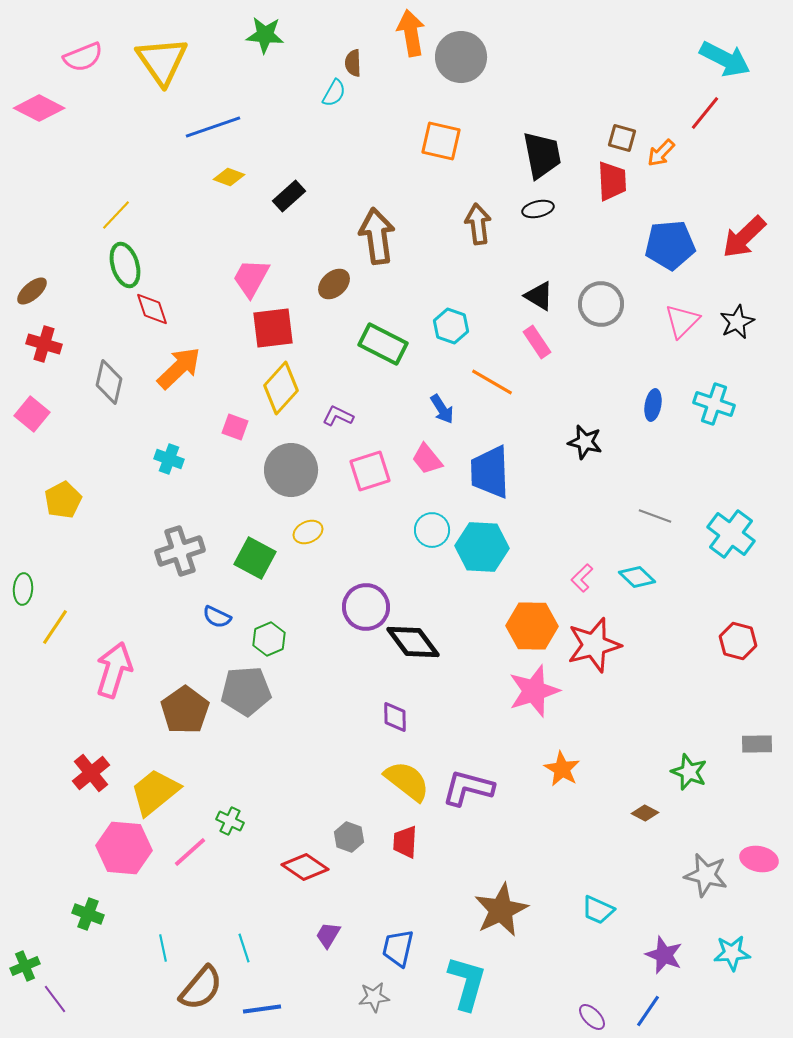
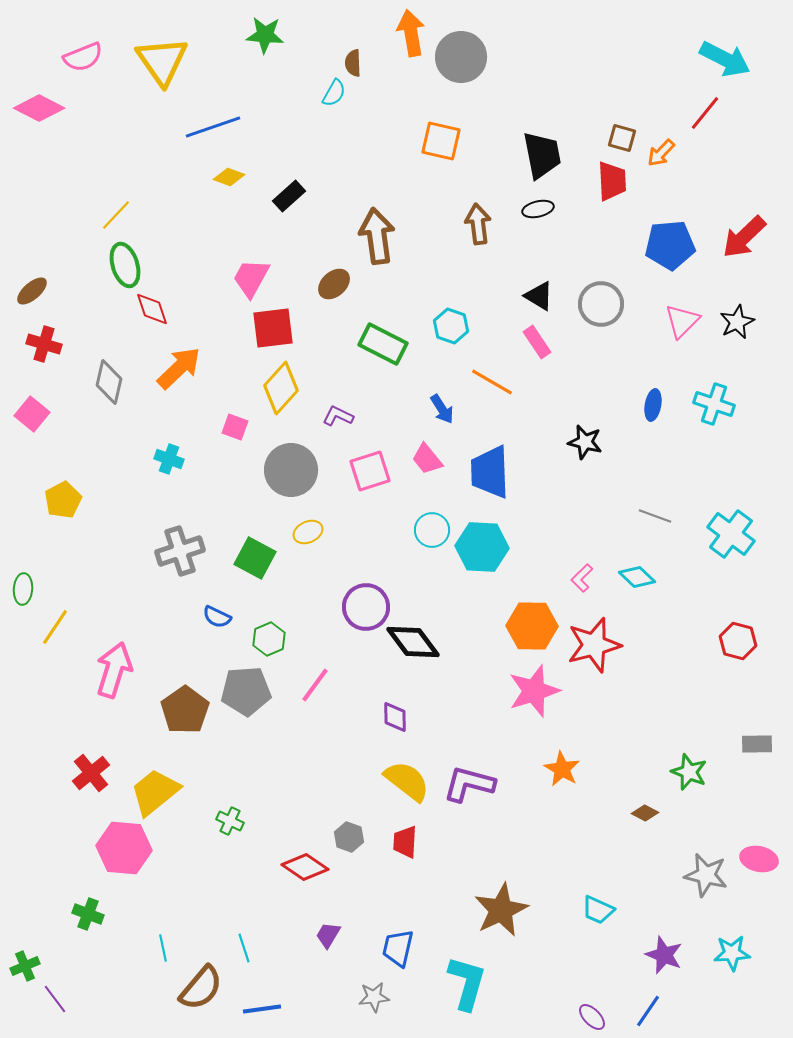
purple L-shape at (468, 788): moved 1 px right, 4 px up
pink line at (190, 852): moved 125 px right, 167 px up; rotated 12 degrees counterclockwise
